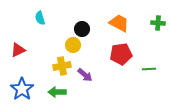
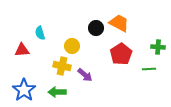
cyan semicircle: moved 15 px down
green cross: moved 24 px down
black circle: moved 14 px right, 1 px up
yellow circle: moved 1 px left, 1 px down
red triangle: moved 4 px right; rotated 21 degrees clockwise
red pentagon: rotated 25 degrees counterclockwise
yellow cross: rotated 24 degrees clockwise
blue star: moved 2 px right, 1 px down
